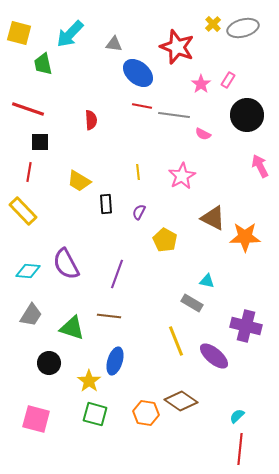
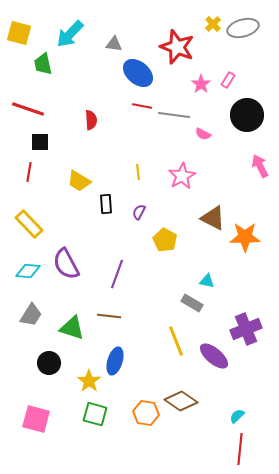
yellow rectangle at (23, 211): moved 6 px right, 13 px down
purple cross at (246, 326): moved 3 px down; rotated 36 degrees counterclockwise
